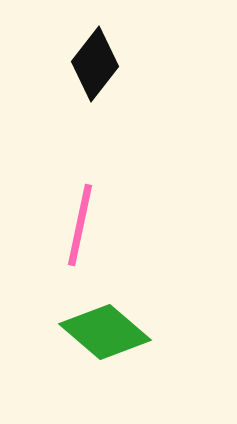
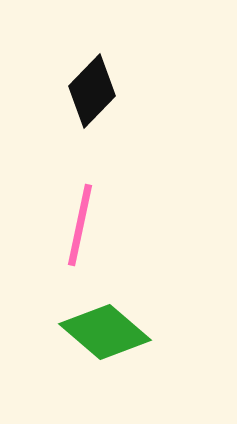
black diamond: moved 3 px left, 27 px down; rotated 6 degrees clockwise
